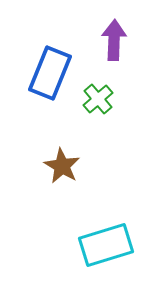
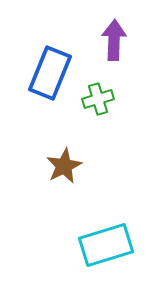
green cross: rotated 24 degrees clockwise
brown star: moved 2 px right; rotated 15 degrees clockwise
